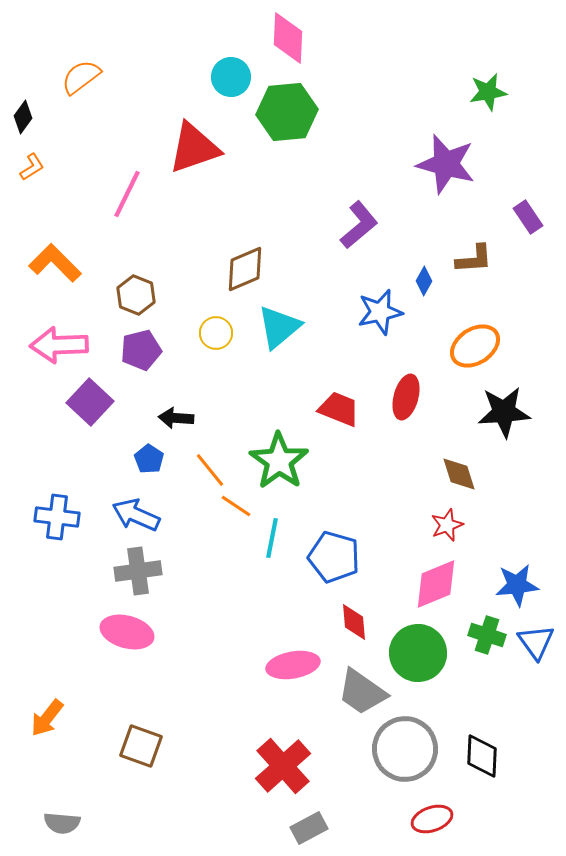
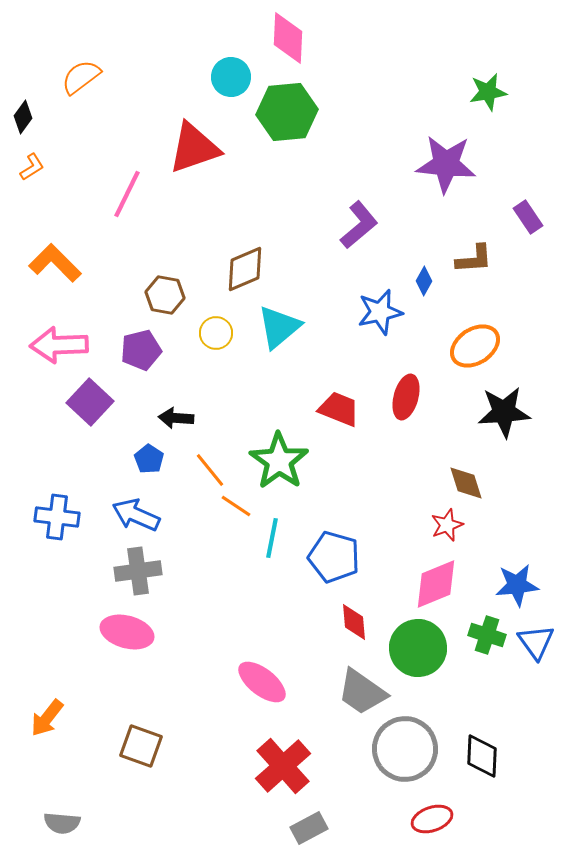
purple star at (446, 164): rotated 10 degrees counterclockwise
brown hexagon at (136, 295): moved 29 px right; rotated 12 degrees counterclockwise
brown diamond at (459, 474): moved 7 px right, 9 px down
green circle at (418, 653): moved 5 px up
pink ellipse at (293, 665): moved 31 px left, 17 px down; rotated 48 degrees clockwise
